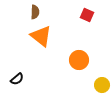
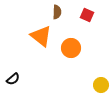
brown semicircle: moved 22 px right
orange circle: moved 8 px left, 12 px up
black semicircle: moved 4 px left
yellow circle: moved 1 px left
